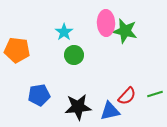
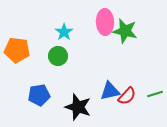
pink ellipse: moved 1 px left, 1 px up
green circle: moved 16 px left, 1 px down
black star: rotated 24 degrees clockwise
blue triangle: moved 20 px up
